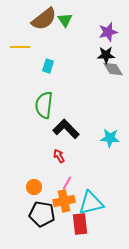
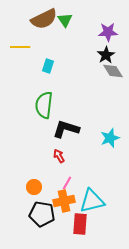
brown semicircle: rotated 12 degrees clockwise
purple star: rotated 12 degrees clockwise
black star: rotated 30 degrees counterclockwise
gray diamond: moved 2 px down
black L-shape: rotated 28 degrees counterclockwise
cyan star: rotated 24 degrees counterclockwise
cyan triangle: moved 1 px right, 2 px up
red rectangle: rotated 10 degrees clockwise
